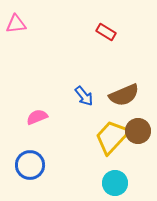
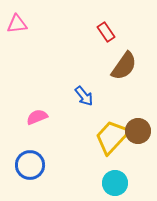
pink triangle: moved 1 px right
red rectangle: rotated 24 degrees clockwise
brown semicircle: moved 29 px up; rotated 32 degrees counterclockwise
